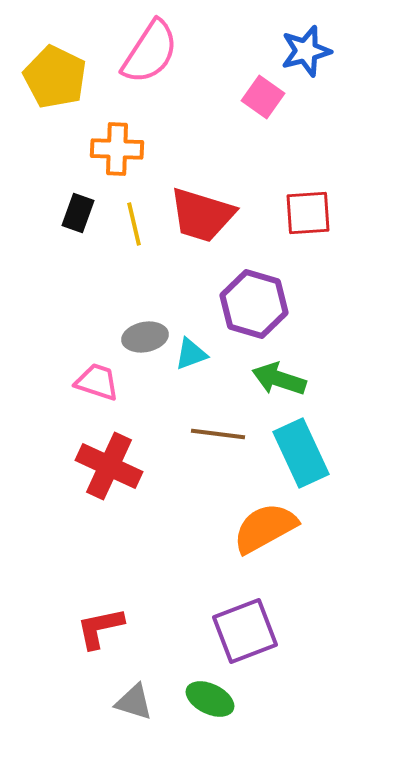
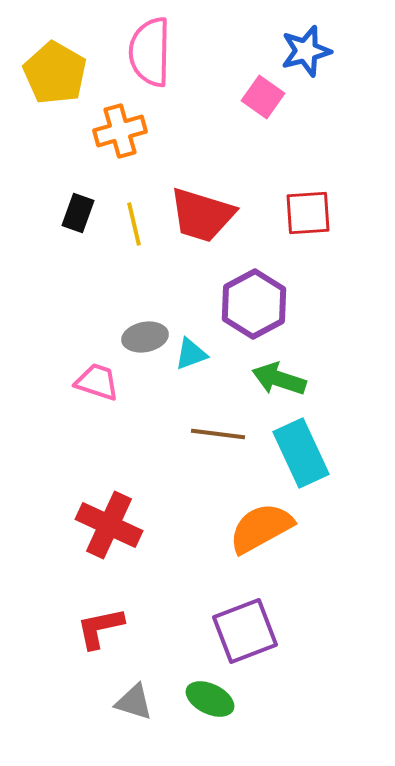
pink semicircle: rotated 148 degrees clockwise
yellow pentagon: moved 4 px up; rotated 4 degrees clockwise
orange cross: moved 3 px right, 18 px up; rotated 18 degrees counterclockwise
purple hexagon: rotated 16 degrees clockwise
red cross: moved 59 px down
orange semicircle: moved 4 px left
